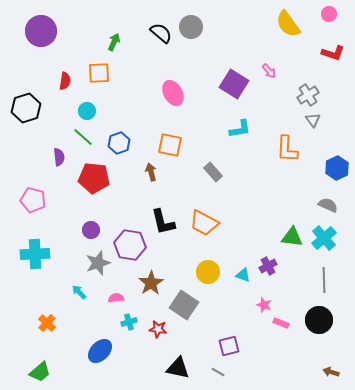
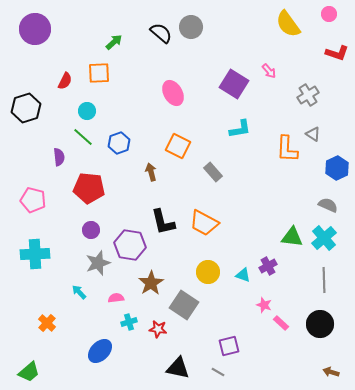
purple circle at (41, 31): moved 6 px left, 2 px up
green arrow at (114, 42): rotated 24 degrees clockwise
red L-shape at (333, 53): moved 4 px right
red semicircle at (65, 81): rotated 18 degrees clockwise
gray triangle at (313, 120): moved 14 px down; rotated 21 degrees counterclockwise
orange square at (170, 145): moved 8 px right, 1 px down; rotated 15 degrees clockwise
red pentagon at (94, 178): moved 5 px left, 10 px down
black circle at (319, 320): moved 1 px right, 4 px down
pink rectangle at (281, 323): rotated 21 degrees clockwise
green trapezoid at (40, 372): moved 11 px left
